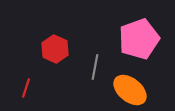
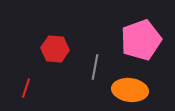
pink pentagon: moved 2 px right, 1 px down
red hexagon: rotated 20 degrees counterclockwise
orange ellipse: rotated 32 degrees counterclockwise
